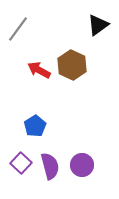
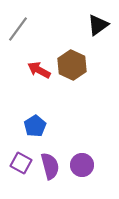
purple square: rotated 15 degrees counterclockwise
